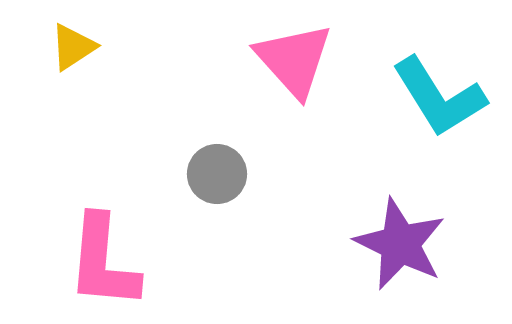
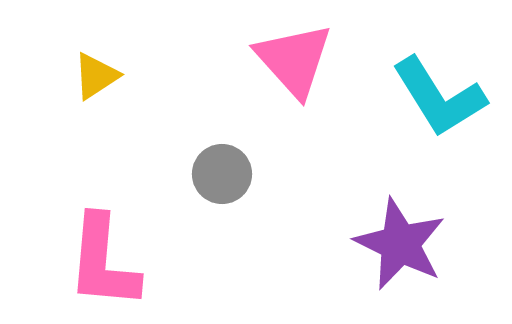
yellow triangle: moved 23 px right, 29 px down
gray circle: moved 5 px right
